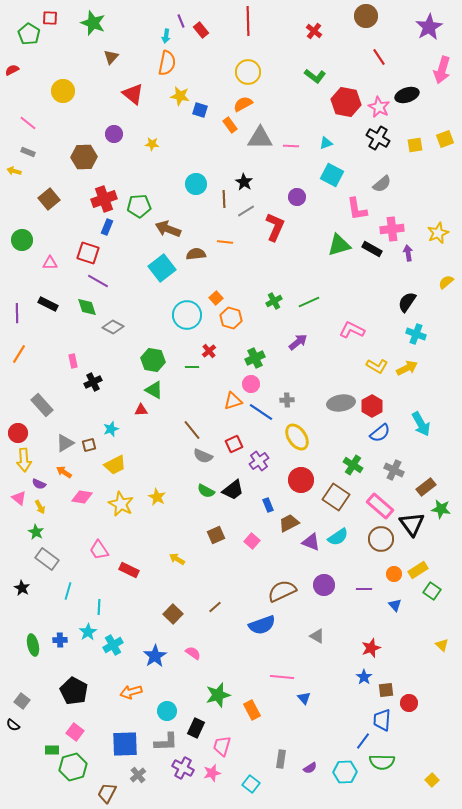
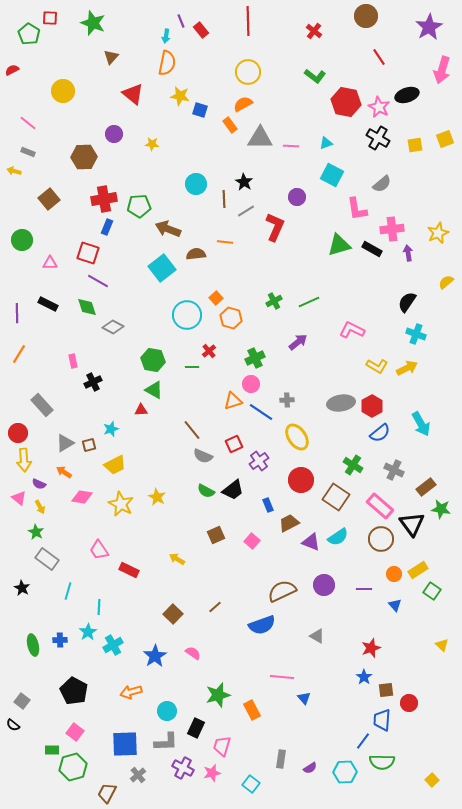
red cross at (104, 199): rotated 10 degrees clockwise
